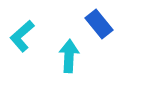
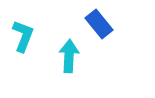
cyan L-shape: moved 1 px right; rotated 152 degrees clockwise
